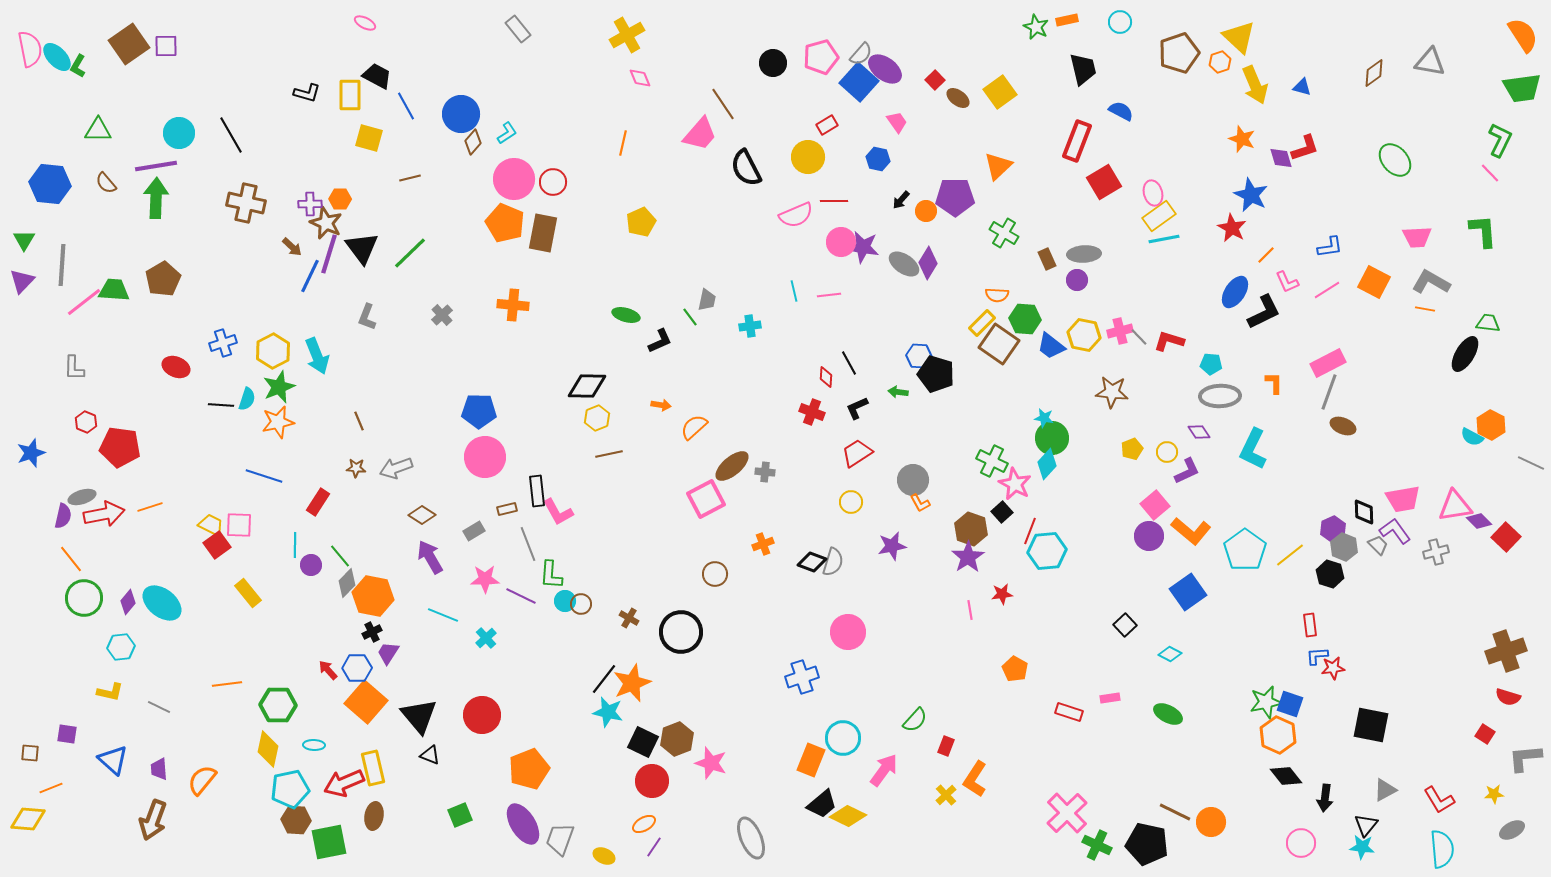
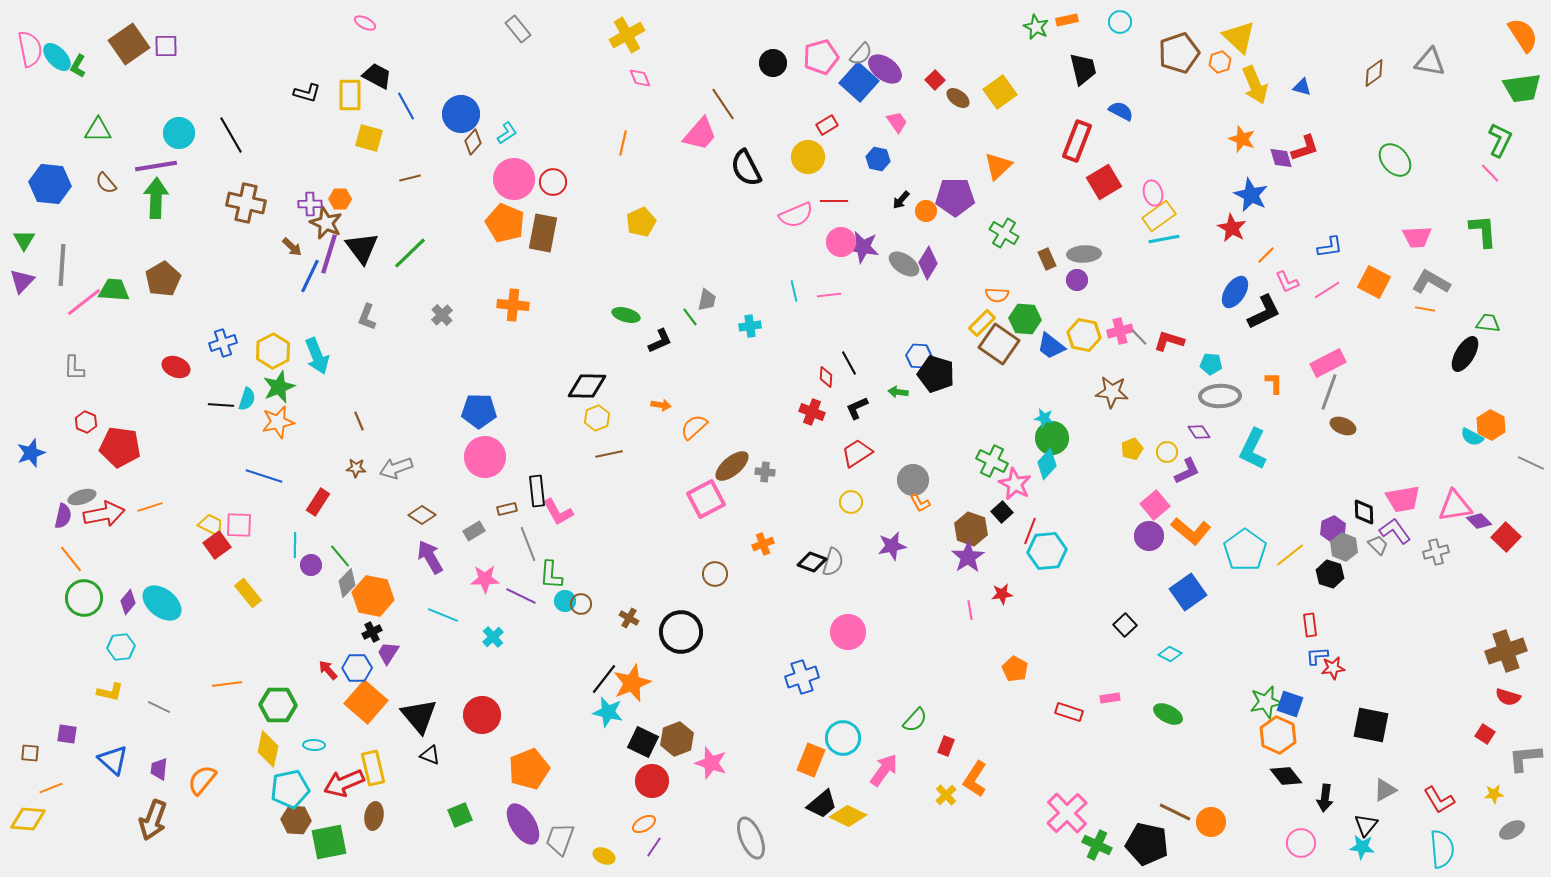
cyan cross at (486, 638): moved 7 px right, 1 px up
purple trapezoid at (159, 769): rotated 10 degrees clockwise
